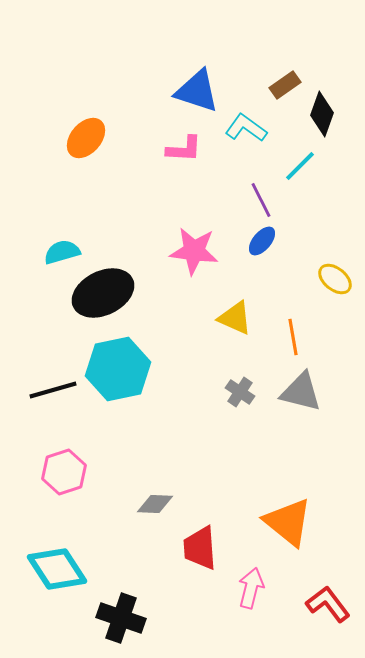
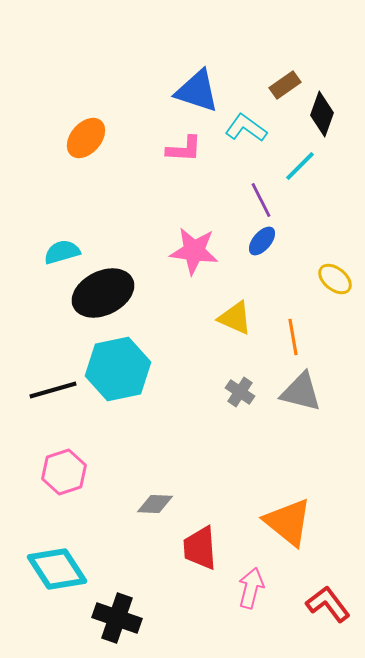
black cross: moved 4 px left
